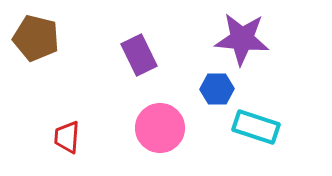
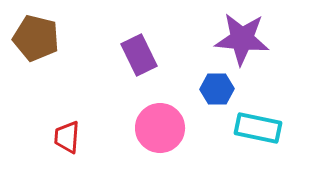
cyan rectangle: moved 2 px right, 1 px down; rotated 6 degrees counterclockwise
